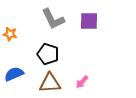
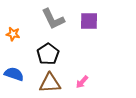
orange star: moved 3 px right
black pentagon: rotated 20 degrees clockwise
blue semicircle: rotated 42 degrees clockwise
